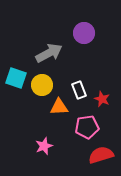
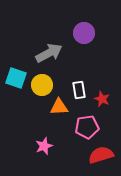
white rectangle: rotated 12 degrees clockwise
